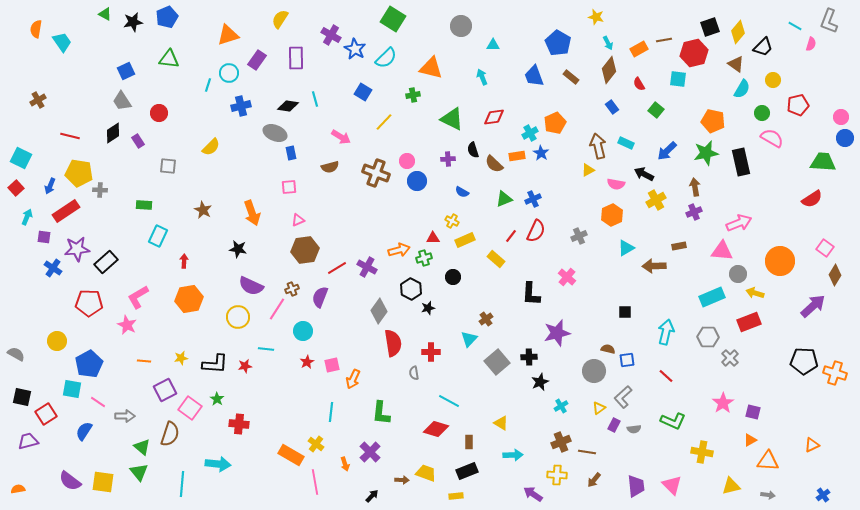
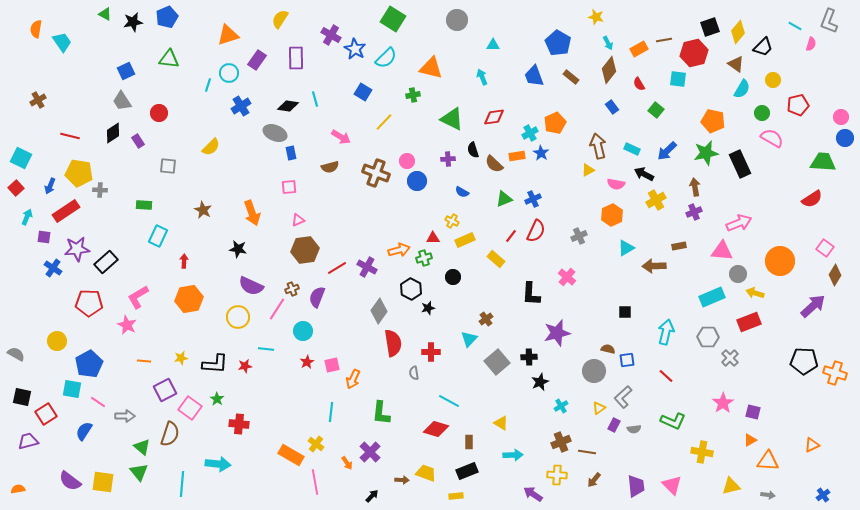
gray circle at (461, 26): moved 4 px left, 6 px up
blue cross at (241, 106): rotated 18 degrees counterclockwise
cyan rectangle at (626, 143): moved 6 px right, 6 px down
black rectangle at (741, 162): moved 1 px left, 2 px down; rotated 12 degrees counterclockwise
purple semicircle at (320, 297): moved 3 px left
orange arrow at (345, 464): moved 2 px right, 1 px up; rotated 16 degrees counterclockwise
